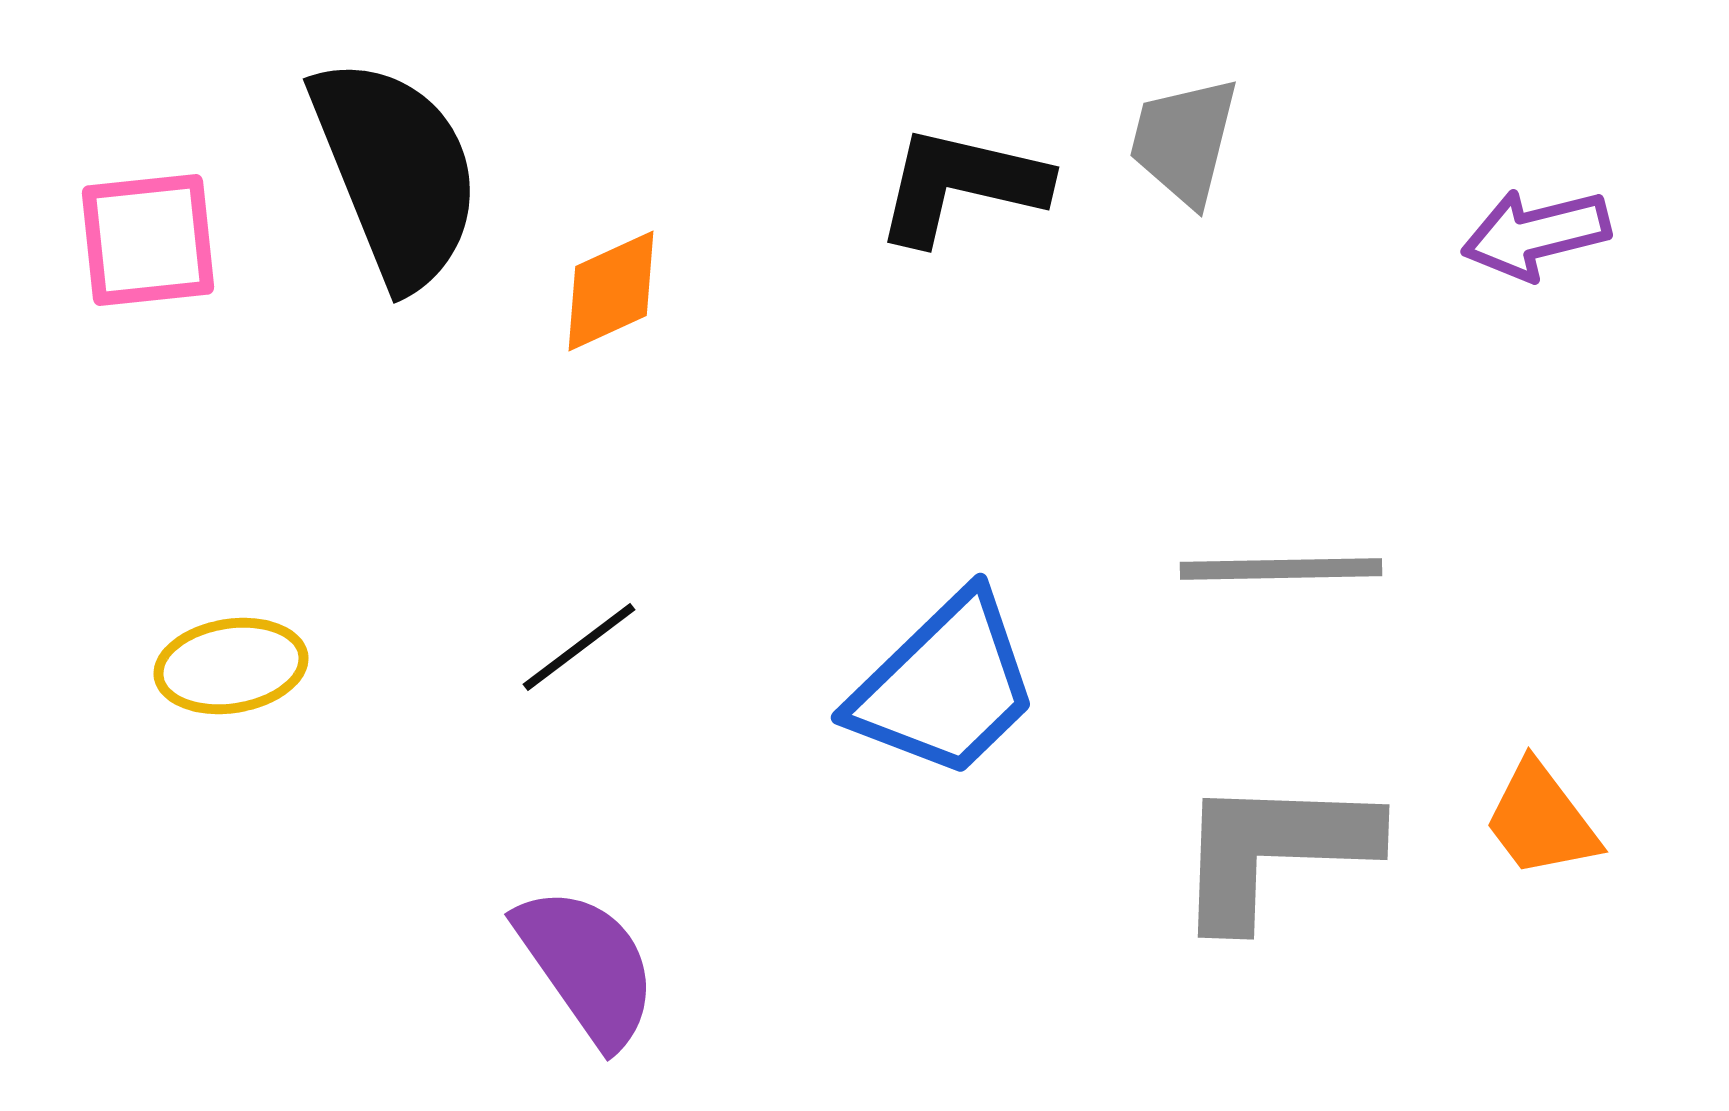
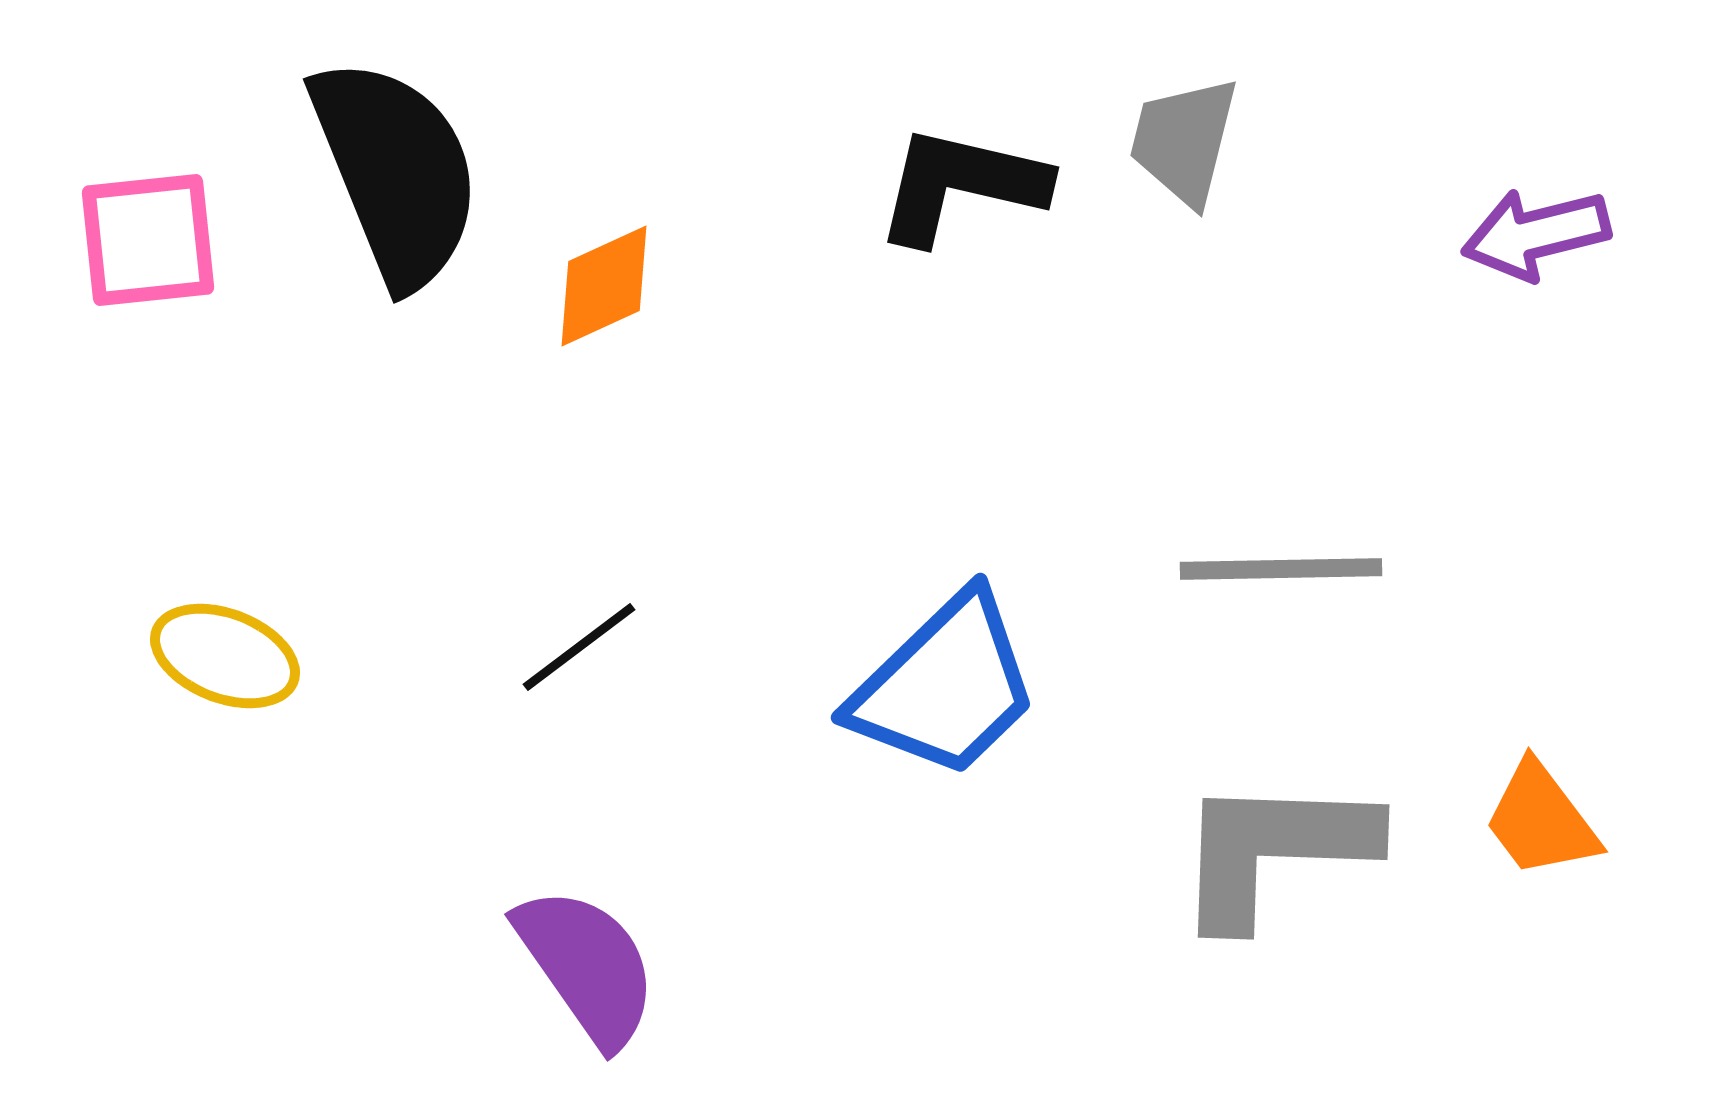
orange diamond: moved 7 px left, 5 px up
yellow ellipse: moved 6 px left, 10 px up; rotated 30 degrees clockwise
